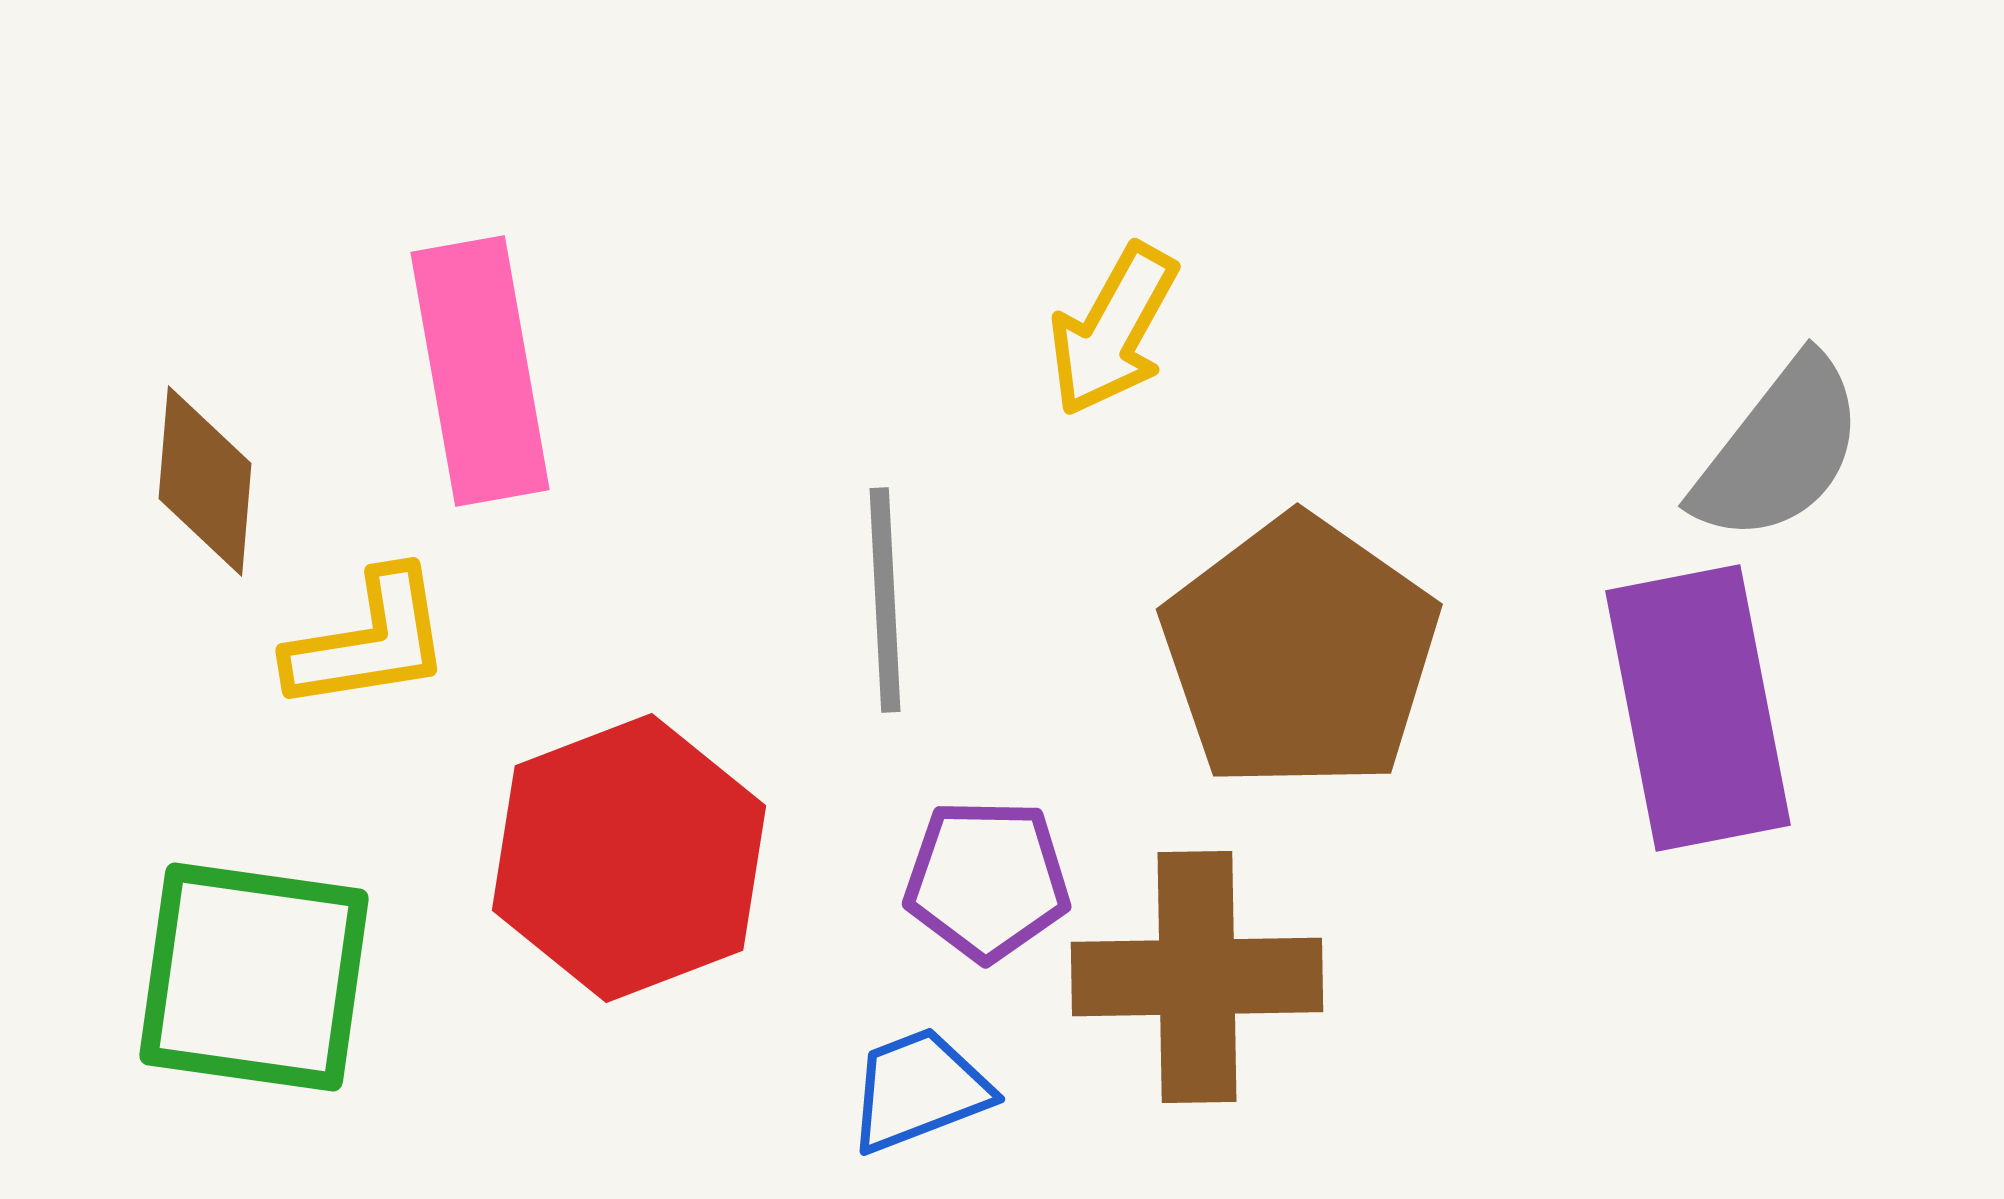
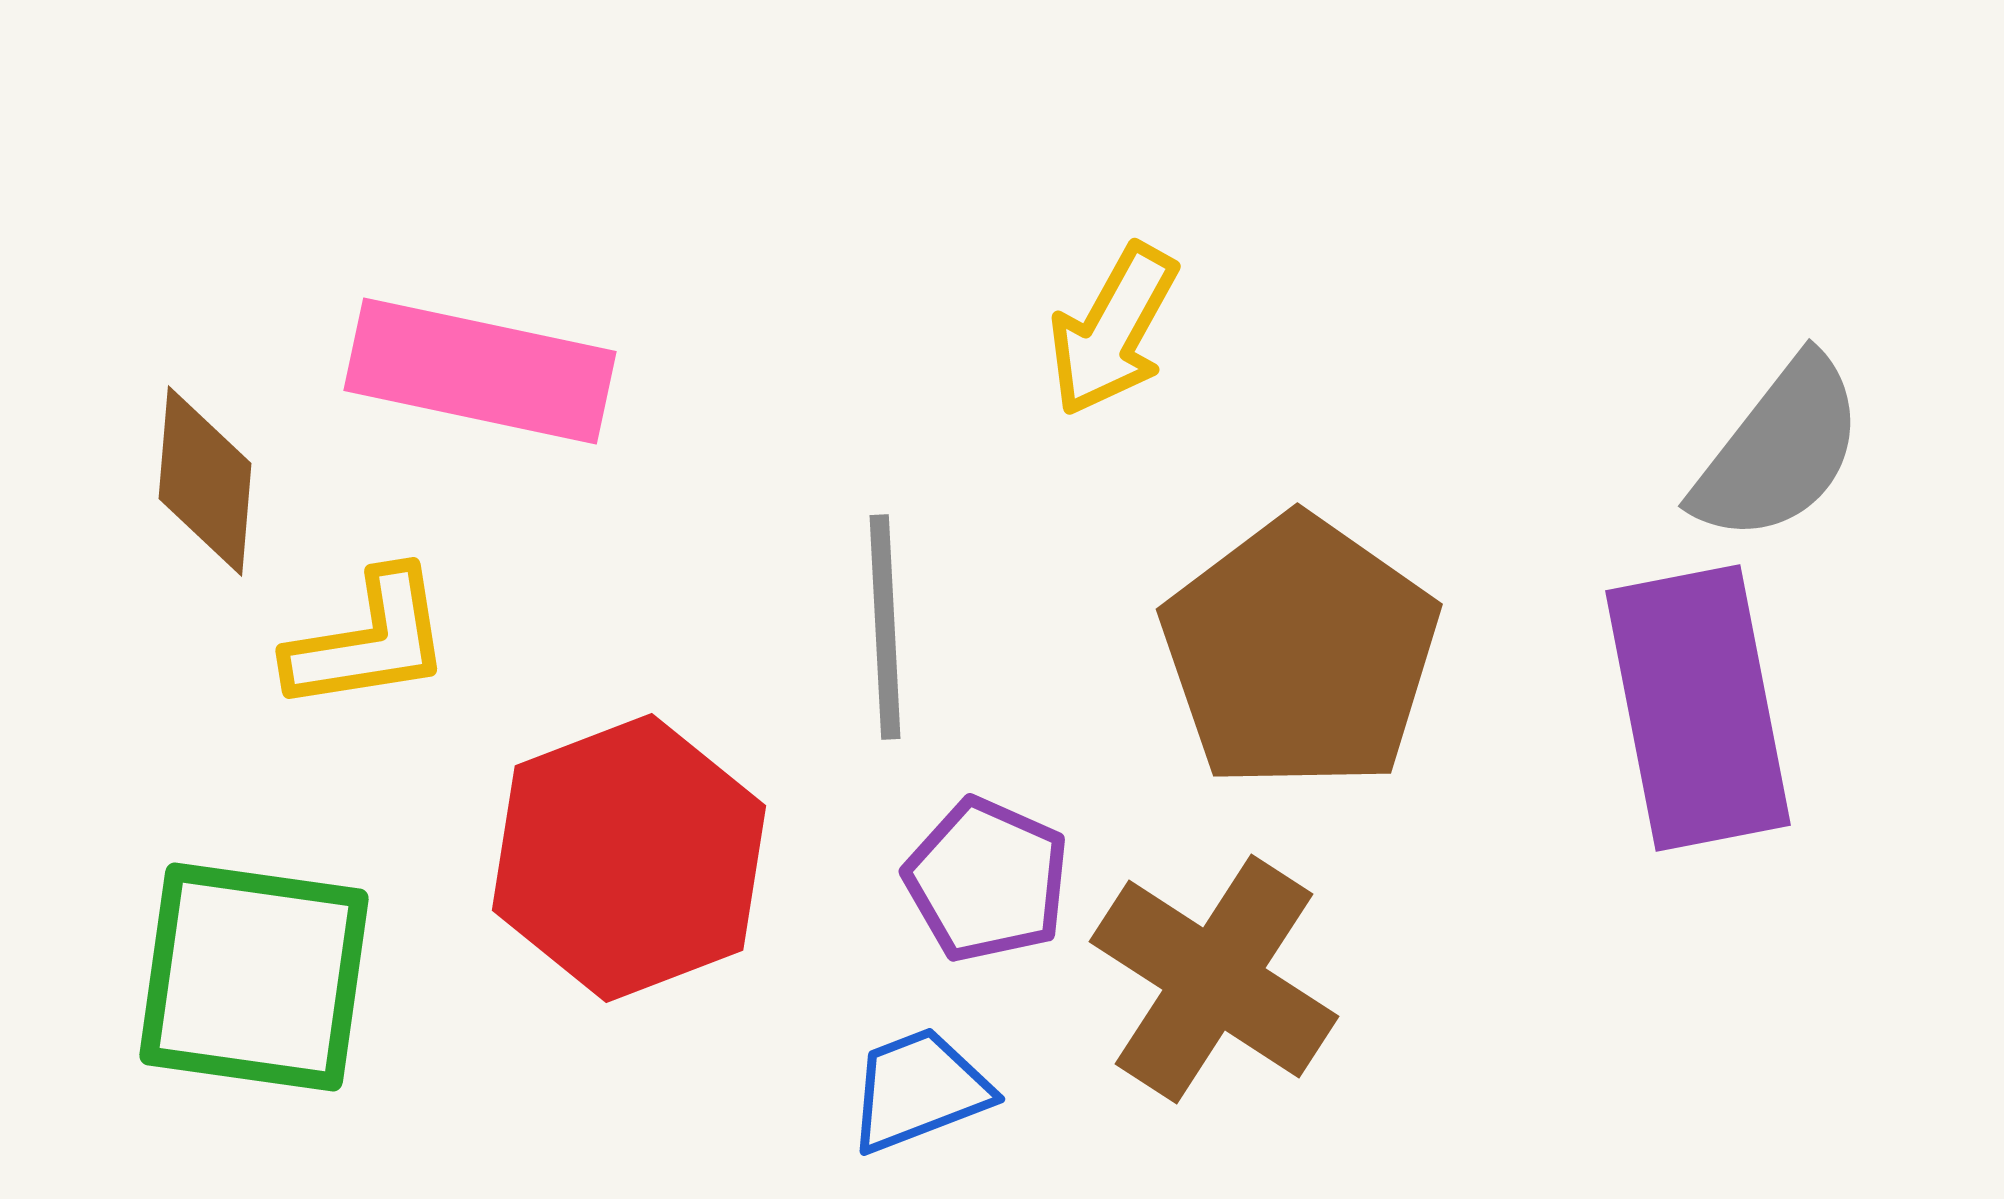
pink rectangle: rotated 68 degrees counterclockwise
gray line: moved 27 px down
purple pentagon: rotated 23 degrees clockwise
brown cross: moved 17 px right, 2 px down; rotated 34 degrees clockwise
